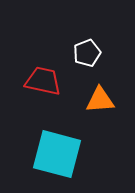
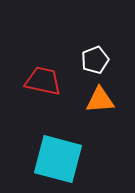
white pentagon: moved 8 px right, 7 px down
cyan square: moved 1 px right, 5 px down
